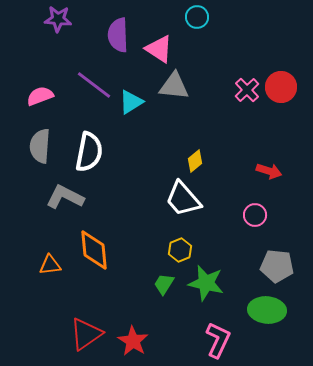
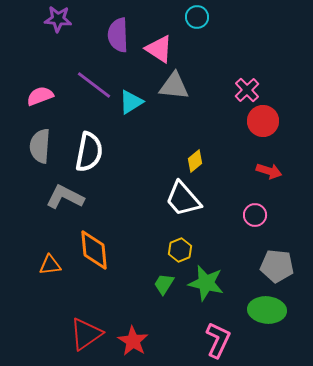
red circle: moved 18 px left, 34 px down
